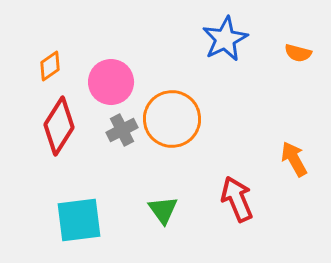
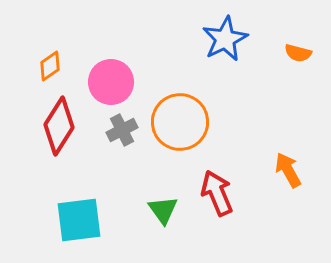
orange circle: moved 8 px right, 3 px down
orange arrow: moved 6 px left, 11 px down
red arrow: moved 20 px left, 6 px up
